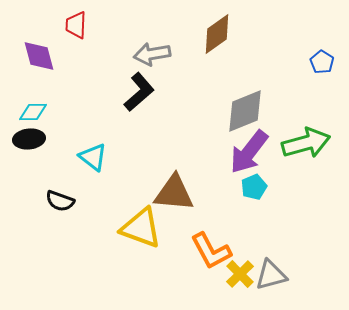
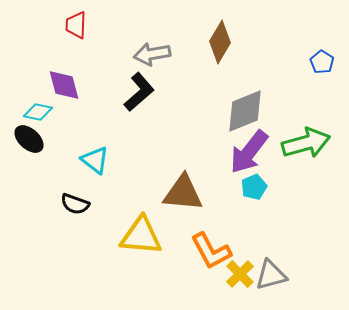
brown diamond: moved 3 px right, 8 px down; rotated 24 degrees counterclockwise
purple diamond: moved 25 px right, 29 px down
cyan diamond: moved 5 px right; rotated 12 degrees clockwise
black ellipse: rotated 48 degrees clockwise
cyan triangle: moved 2 px right, 3 px down
brown triangle: moved 9 px right
black semicircle: moved 15 px right, 3 px down
yellow triangle: moved 8 px down; rotated 15 degrees counterclockwise
